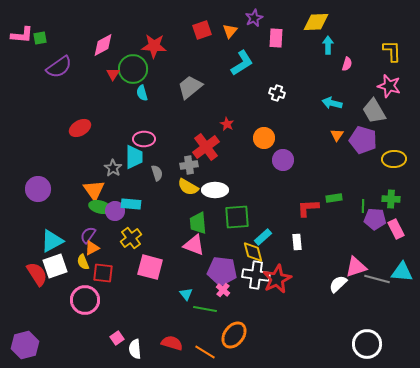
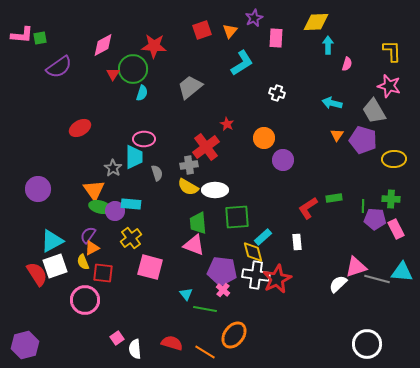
cyan semicircle at (142, 93): rotated 147 degrees counterclockwise
red L-shape at (308, 208): rotated 30 degrees counterclockwise
